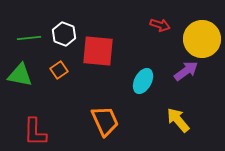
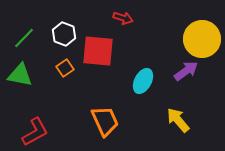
red arrow: moved 37 px left, 7 px up
green line: moved 5 px left; rotated 40 degrees counterclockwise
orange square: moved 6 px right, 2 px up
red L-shape: rotated 120 degrees counterclockwise
